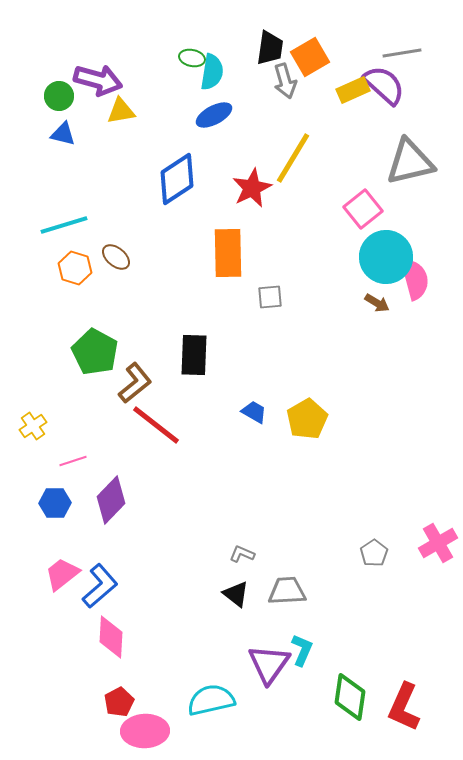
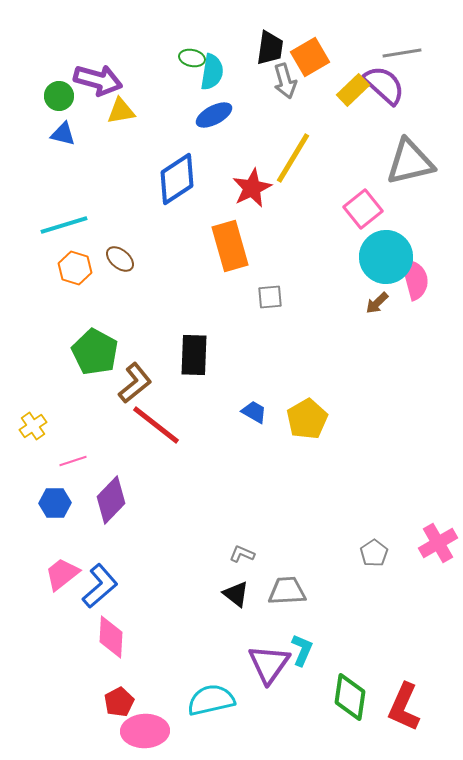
yellow rectangle at (353, 90): rotated 20 degrees counterclockwise
orange rectangle at (228, 253): moved 2 px right, 7 px up; rotated 15 degrees counterclockwise
brown ellipse at (116, 257): moved 4 px right, 2 px down
brown arrow at (377, 303): rotated 105 degrees clockwise
